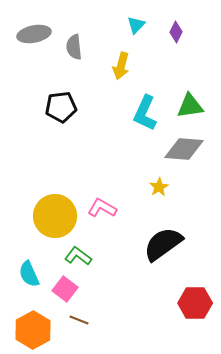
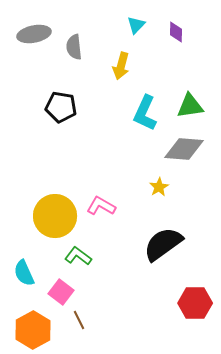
purple diamond: rotated 25 degrees counterclockwise
black pentagon: rotated 16 degrees clockwise
pink L-shape: moved 1 px left, 2 px up
cyan semicircle: moved 5 px left, 1 px up
pink square: moved 4 px left, 3 px down
brown line: rotated 42 degrees clockwise
